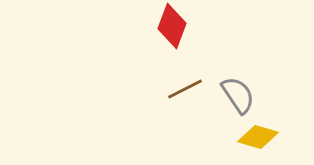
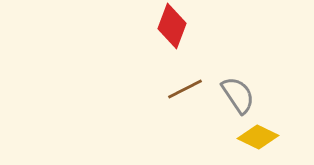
yellow diamond: rotated 9 degrees clockwise
